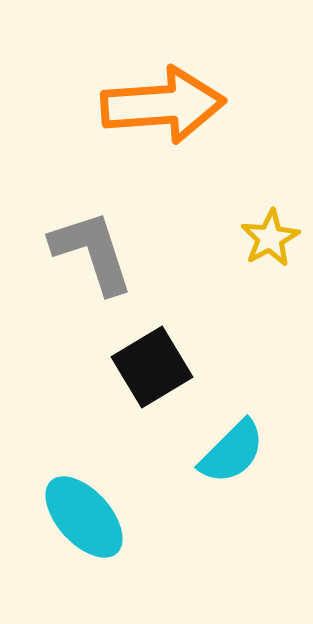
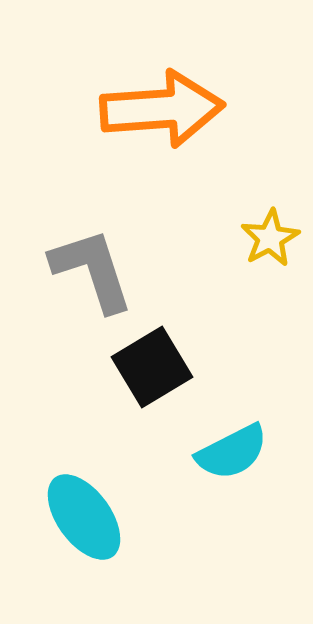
orange arrow: moved 1 px left, 4 px down
gray L-shape: moved 18 px down
cyan semicircle: rotated 18 degrees clockwise
cyan ellipse: rotated 6 degrees clockwise
